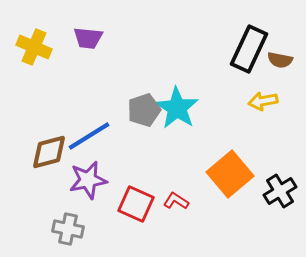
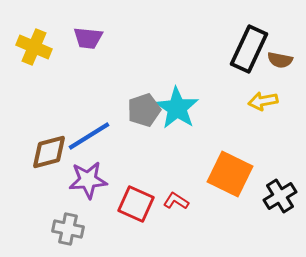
orange square: rotated 24 degrees counterclockwise
purple star: rotated 6 degrees clockwise
black cross: moved 5 px down
